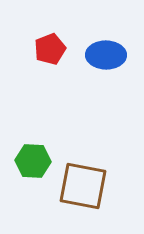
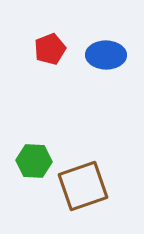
green hexagon: moved 1 px right
brown square: rotated 30 degrees counterclockwise
